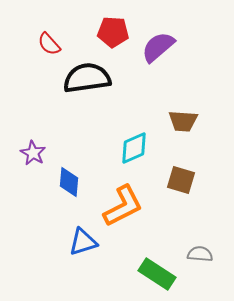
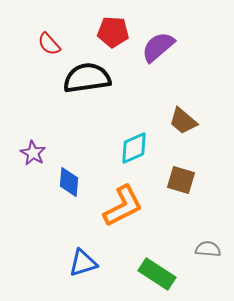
brown trapezoid: rotated 36 degrees clockwise
blue triangle: moved 21 px down
gray semicircle: moved 8 px right, 5 px up
